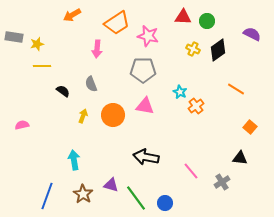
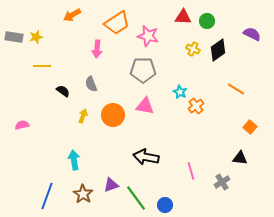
yellow star: moved 1 px left, 7 px up
pink line: rotated 24 degrees clockwise
purple triangle: rotated 35 degrees counterclockwise
blue circle: moved 2 px down
